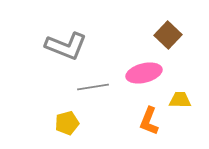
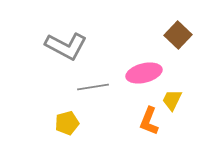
brown square: moved 10 px right
gray L-shape: rotated 6 degrees clockwise
yellow trapezoid: moved 8 px left; rotated 65 degrees counterclockwise
